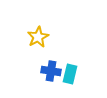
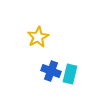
blue cross: rotated 12 degrees clockwise
